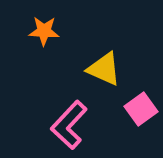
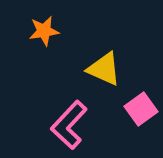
orange star: rotated 12 degrees counterclockwise
